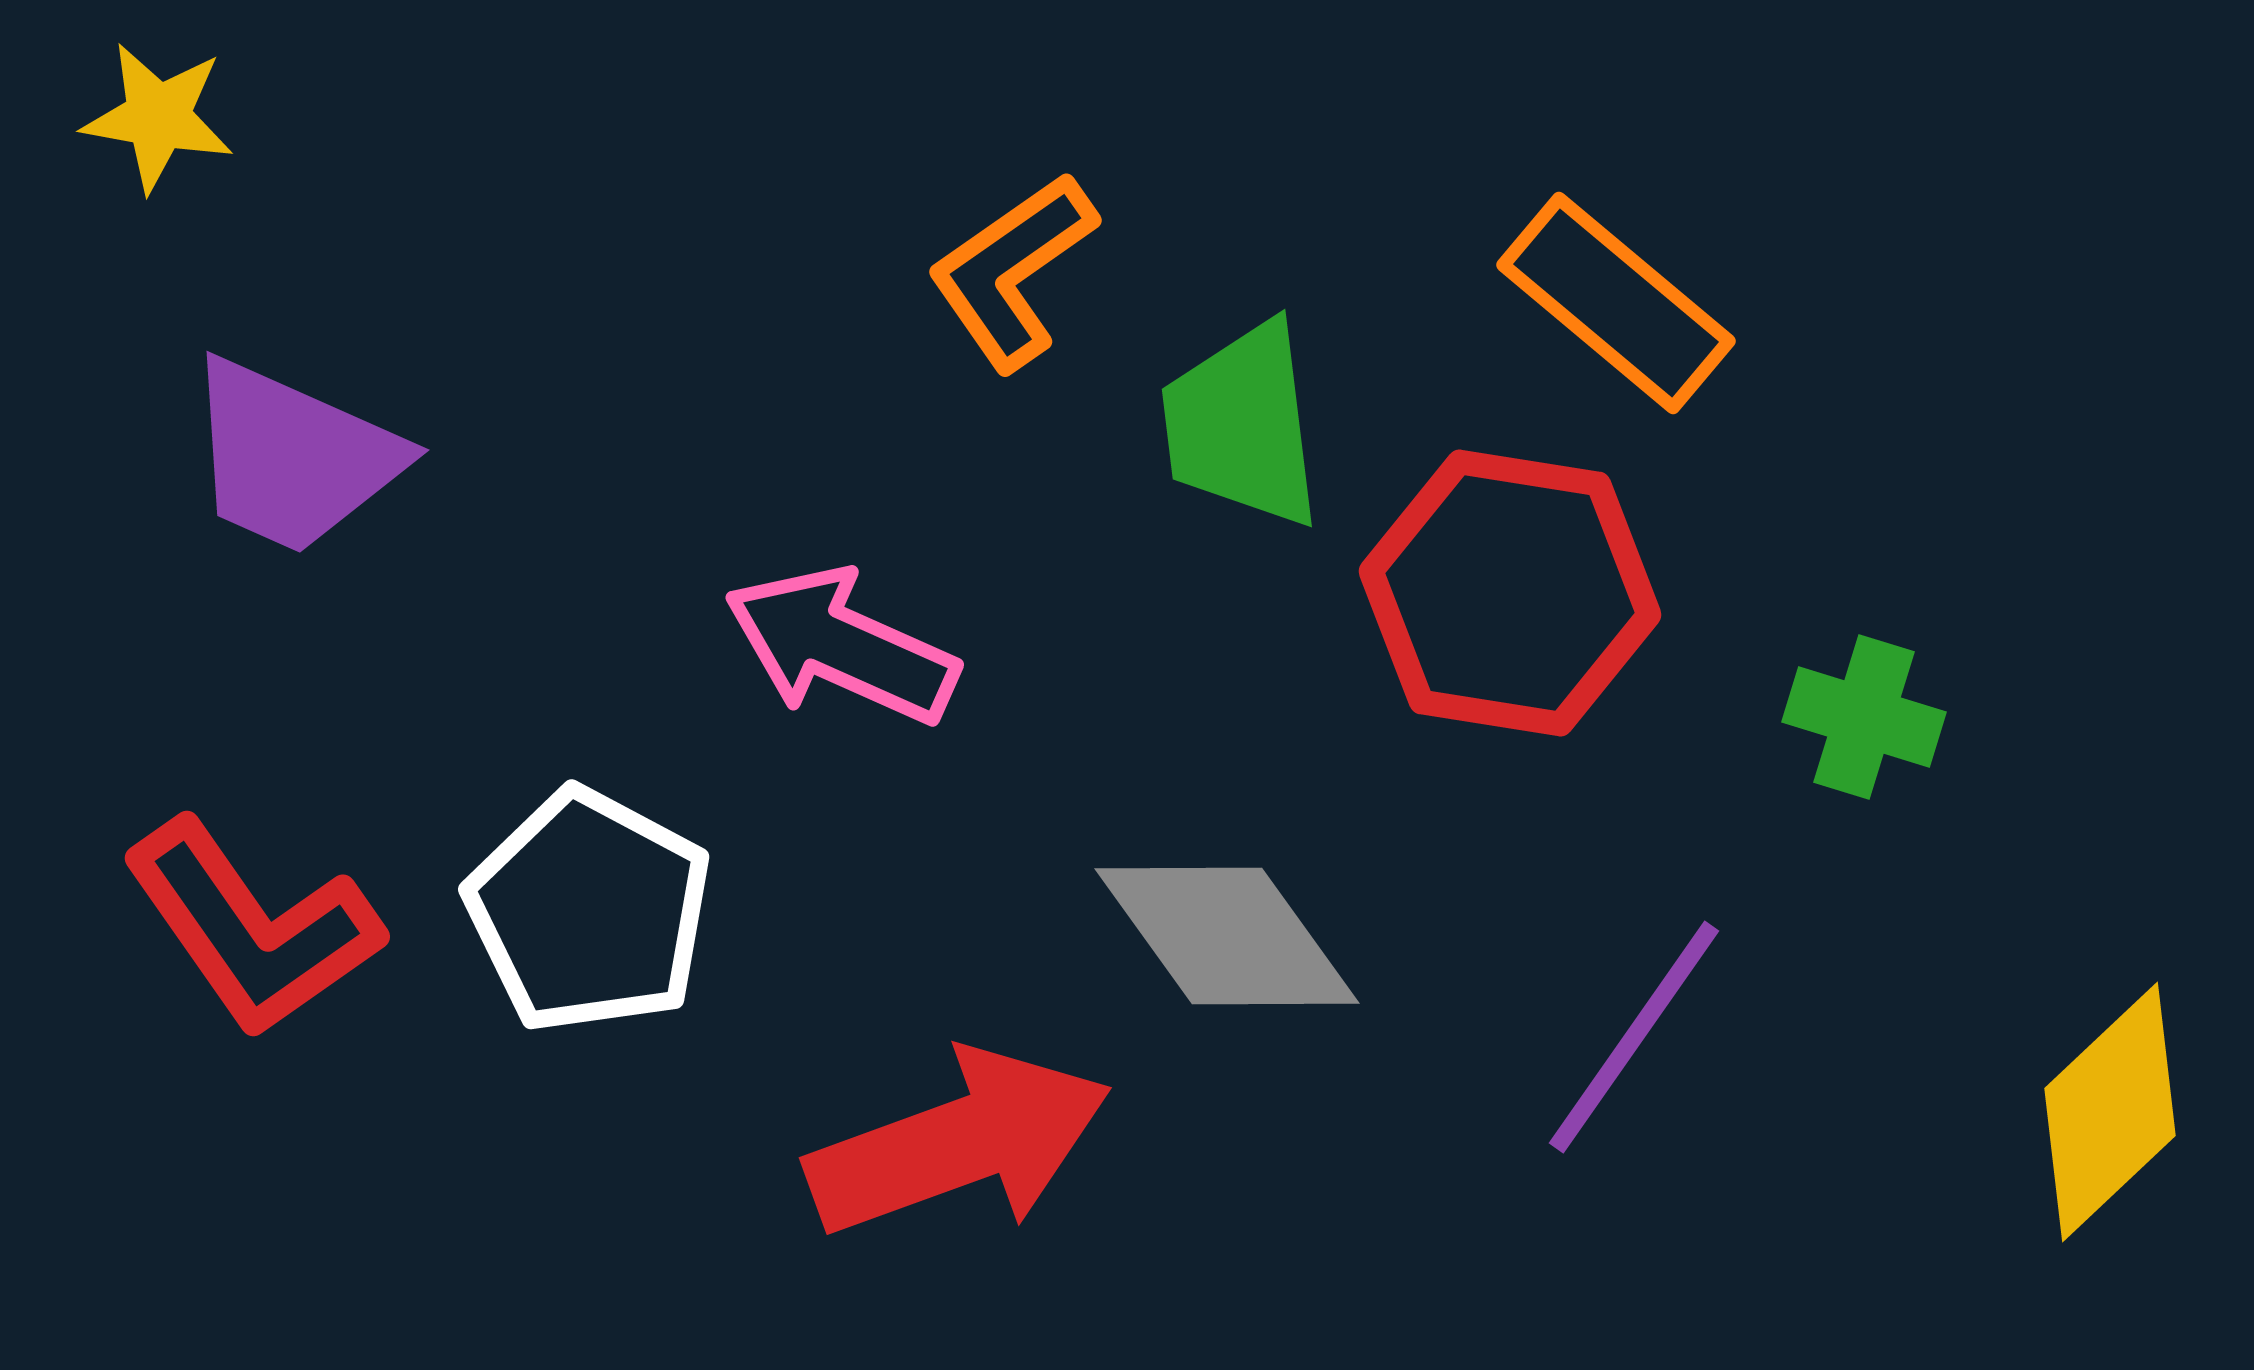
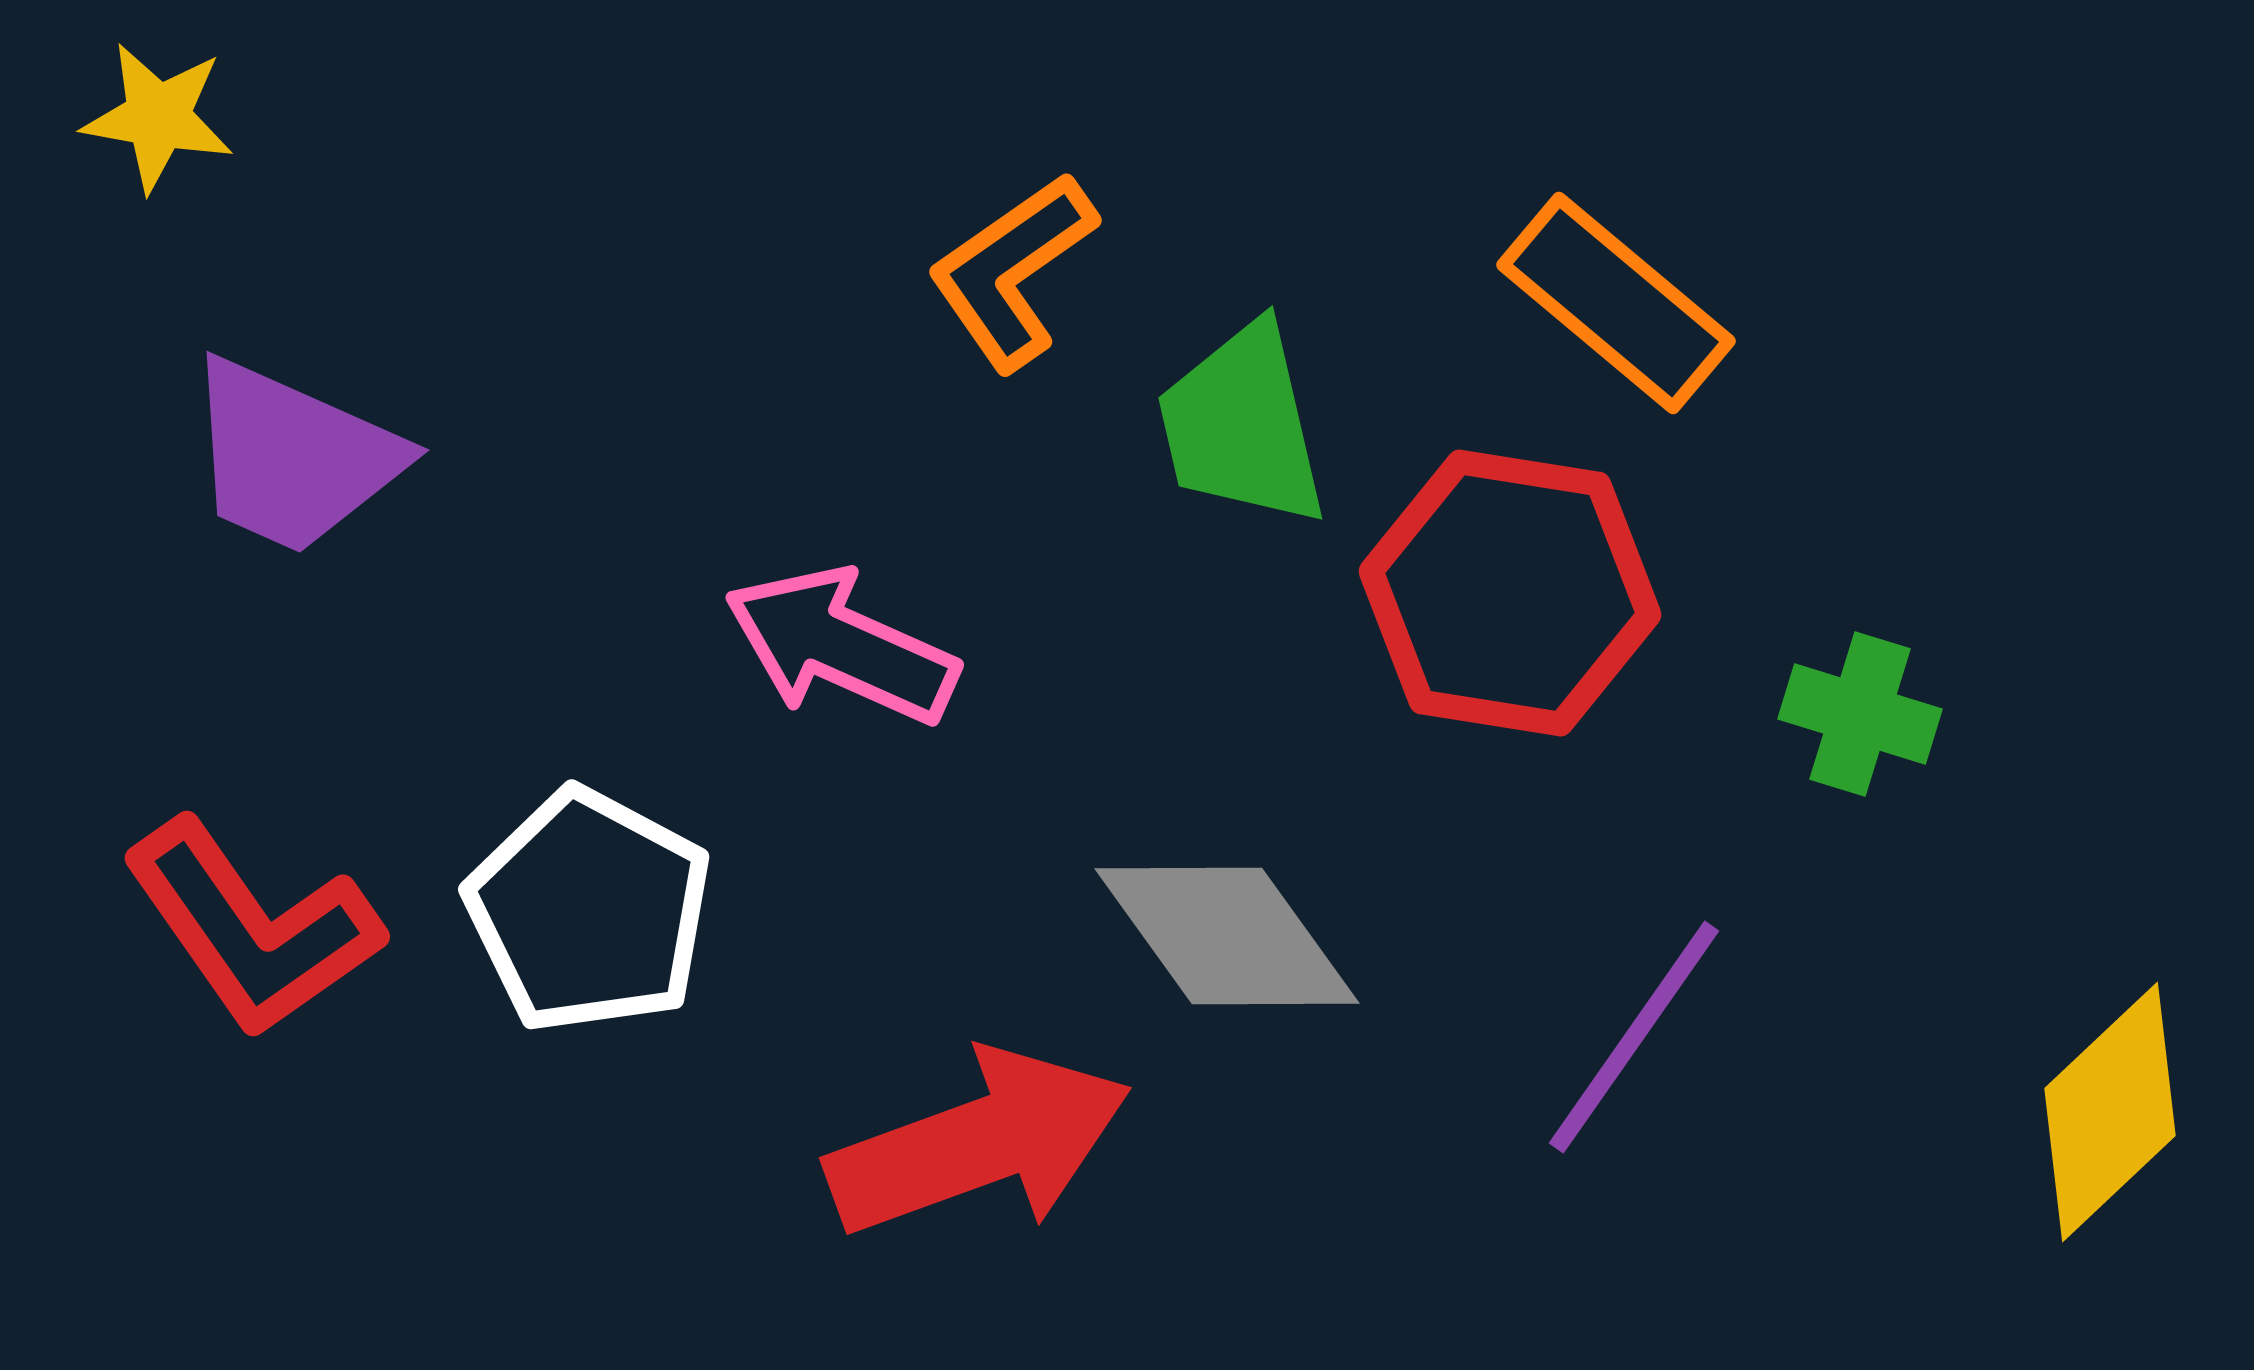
green trapezoid: rotated 6 degrees counterclockwise
green cross: moved 4 px left, 3 px up
red arrow: moved 20 px right
